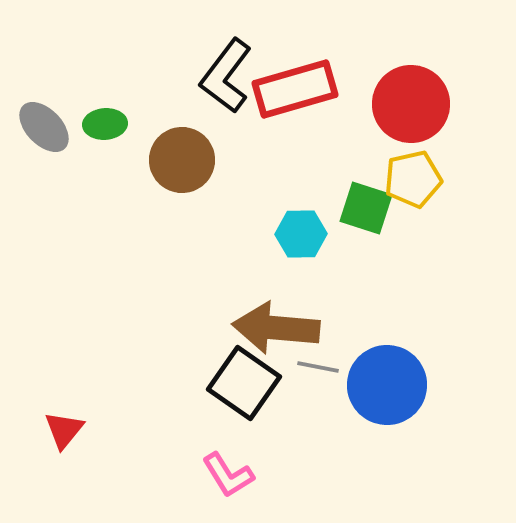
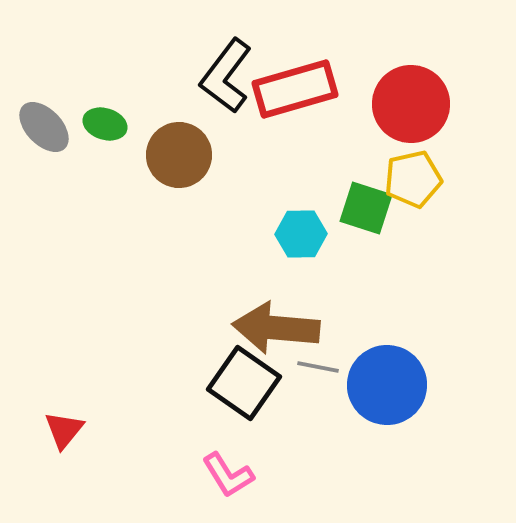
green ellipse: rotated 21 degrees clockwise
brown circle: moved 3 px left, 5 px up
